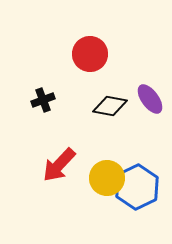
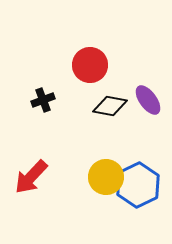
red circle: moved 11 px down
purple ellipse: moved 2 px left, 1 px down
red arrow: moved 28 px left, 12 px down
yellow circle: moved 1 px left, 1 px up
blue hexagon: moved 1 px right, 2 px up
